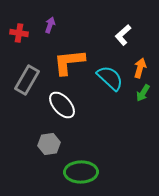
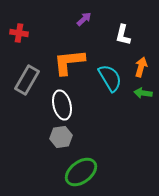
purple arrow: moved 34 px right, 6 px up; rotated 28 degrees clockwise
white L-shape: rotated 35 degrees counterclockwise
orange arrow: moved 1 px right, 1 px up
cyan semicircle: rotated 16 degrees clockwise
green arrow: rotated 66 degrees clockwise
white ellipse: rotated 28 degrees clockwise
gray hexagon: moved 12 px right, 7 px up
green ellipse: rotated 36 degrees counterclockwise
